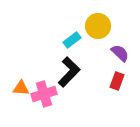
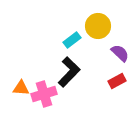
red rectangle: rotated 42 degrees clockwise
